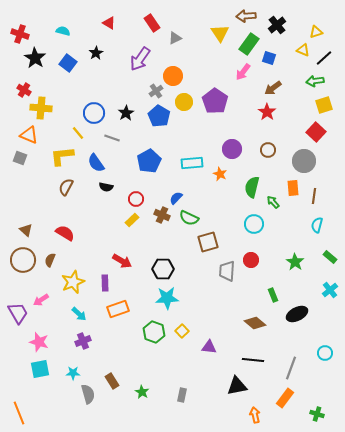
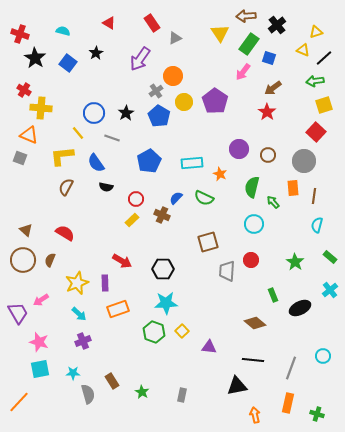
purple circle at (232, 149): moved 7 px right
brown circle at (268, 150): moved 5 px down
green semicircle at (189, 218): moved 15 px right, 20 px up
yellow star at (73, 282): moved 4 px right, 1 px down
cyan star at (167, 298): moved 1 px left, 5 px down
black ellipse at (297, 314): moved 3 px right, 6 px up
cyan circle at (325, 353): moved 2 px left, 3 px down
orange rectangle at (285, 398): moved 3 px right, 5 px down; rotated 24 degrees counterclockwise
orange line at (19, 413): moved 11 px up; rotated 65 degrees clockwise
